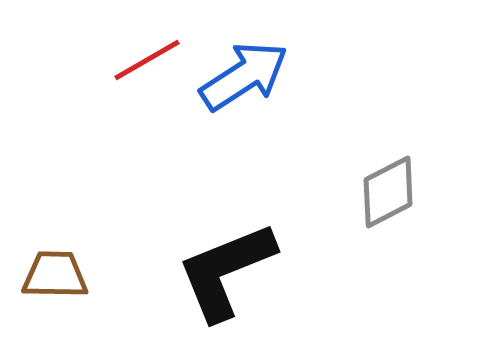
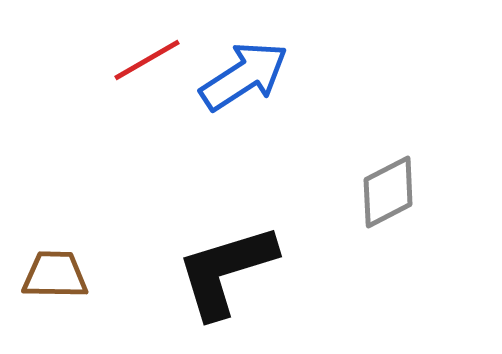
black L-shape: rotated 5 degrees clockwise
